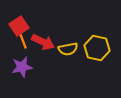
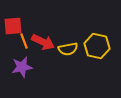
red square: moved 6 px left; rotated 30 degrees clockwise
orange line: moved 1 px right
yellow hexagon: moved 2 px up
